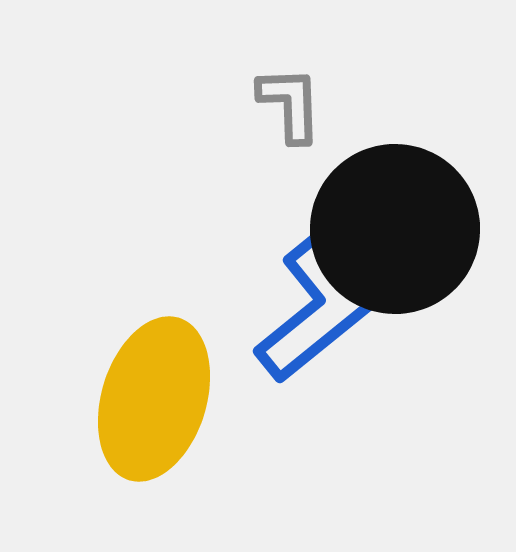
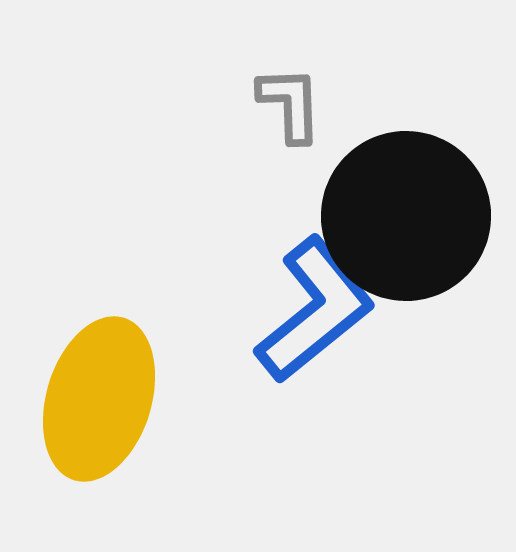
black circle: moved 11 px right, 13 px up
yellow ellipse: moved 55 px left
